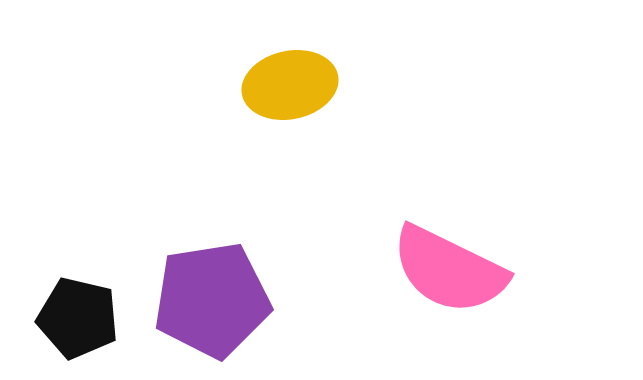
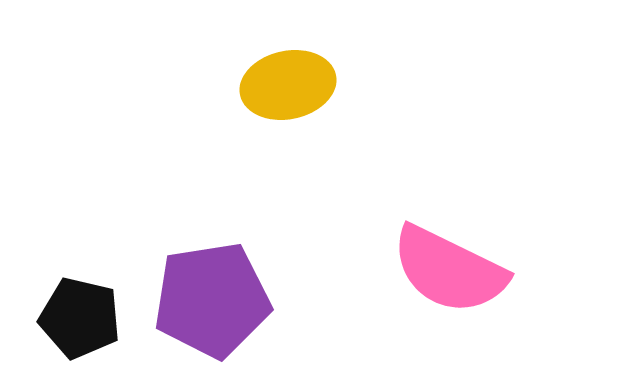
yellow ellipse: moved 2 px left
black pentagon: moved 2 px right
